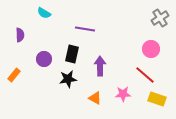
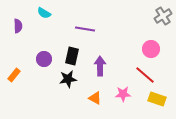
gray cross: moved 3 px right, 2 px up
purple semicircle: moved 2 px left, 9 px up
black rectangle: moved 2 px down
